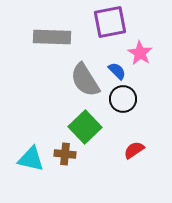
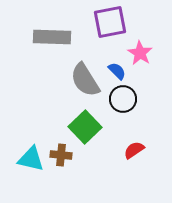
brown cross: moved 4 px left, 1 px down
